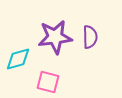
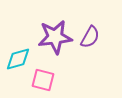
purple semicircle: rotated 30 degrees clockwise
pink square: moved 5 px left, 2 px up
